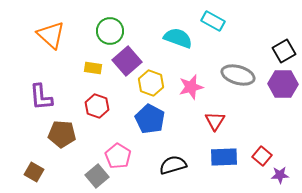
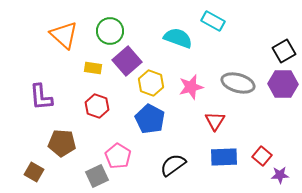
orange triangle: moved 13 px right
gray ellipse: moved 8 px down
brown pentagon: moved 9 px down
black semicircle: rotated 20 degrees counterclockwise
gray square: rotated 15 degrees clockwise
